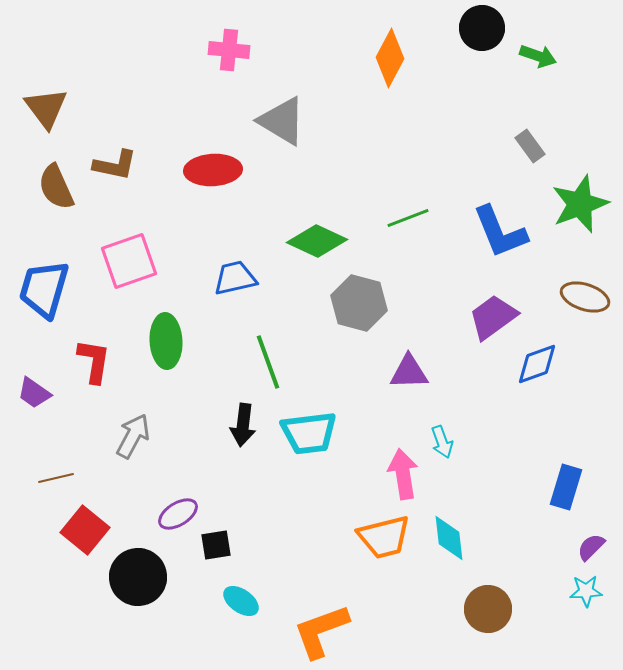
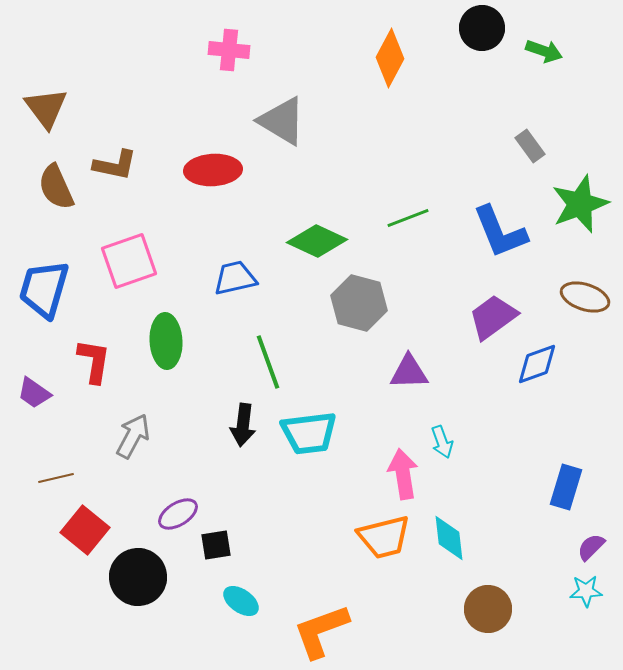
green arrow at (538, 56): moved 6 px right, 5 px up
